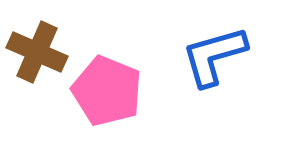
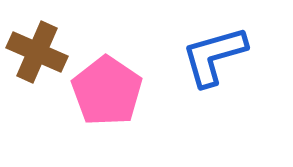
pink pentagon: rotated 12 degrees clockwise
